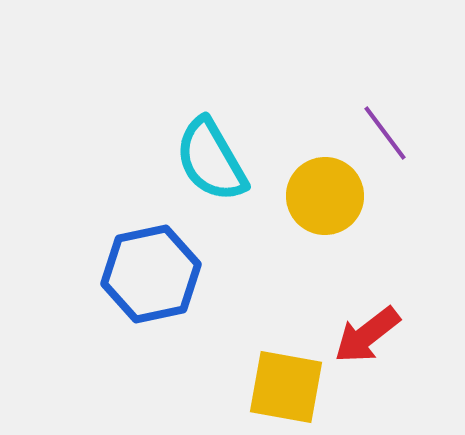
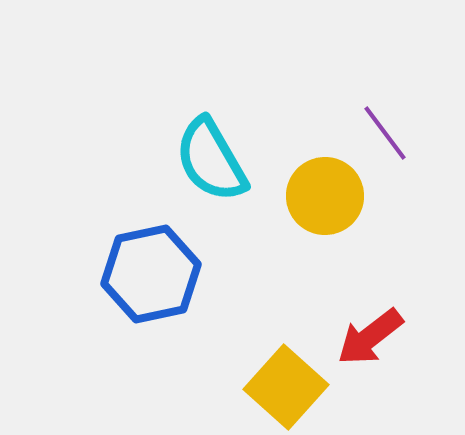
red arrow: moved 3 px right, 2 px down
yellow square: rotated 32 degrees clockwise
